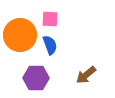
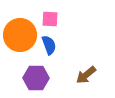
blue semicircle: moved 1 px left
